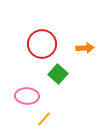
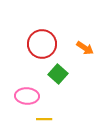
orange arrow: rotated 36 degrees clockwise
yellow line: rotated 49 degrees clockwise
